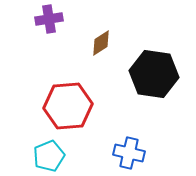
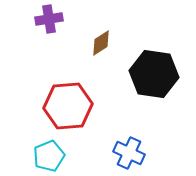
blue cross: rotated 12 degrees clockwise
